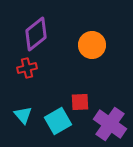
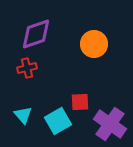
purple diamond: rotated 20 degrees clockwise
orange circle: moved 2 px right, 1 px up
